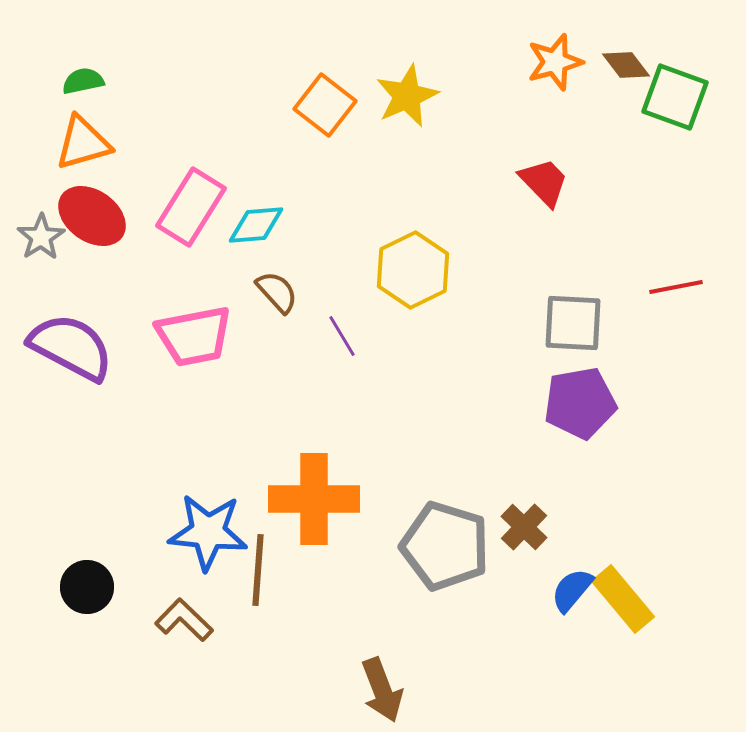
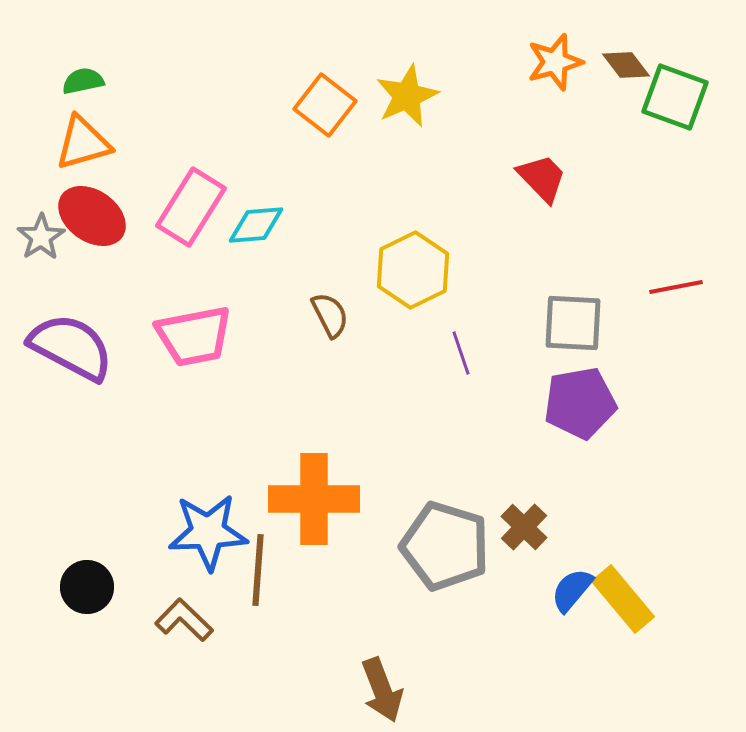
red trapezoid: moved 2 px left, 4 px up
brown semicircle: moved 53 px right, 23 px down; rotated 15 degrees clockwise
purple line: moved 119 px right, 17 px down; rotated 12 degrees clockwise
blue star: rotated 8 degrees counterclockwise
